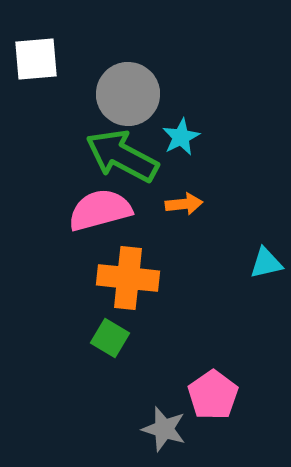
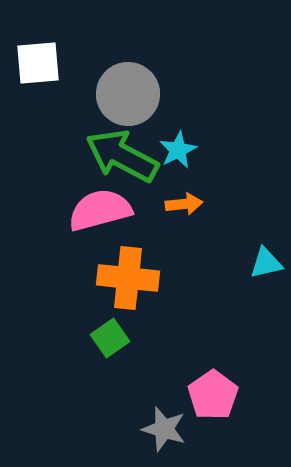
white square: moved 2 px right, 4 px down
cyan star: moved 3 px left, 13 px down
green square: rotated 24 degrees clockwise
